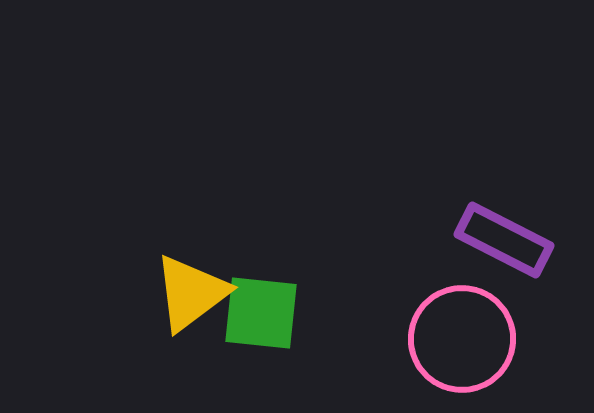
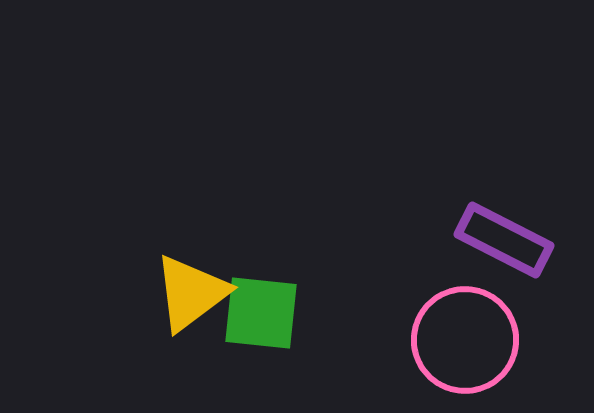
pink circle: moved 3 px right, 1 px down
